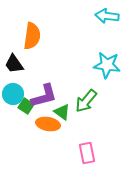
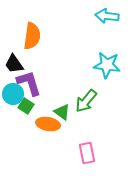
purple L-shape: moved 15 px left, 13 px up; rotated 92 degrees counterclockwise
